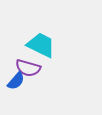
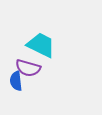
blue semicircle: rotated 132 degrees clockwise
